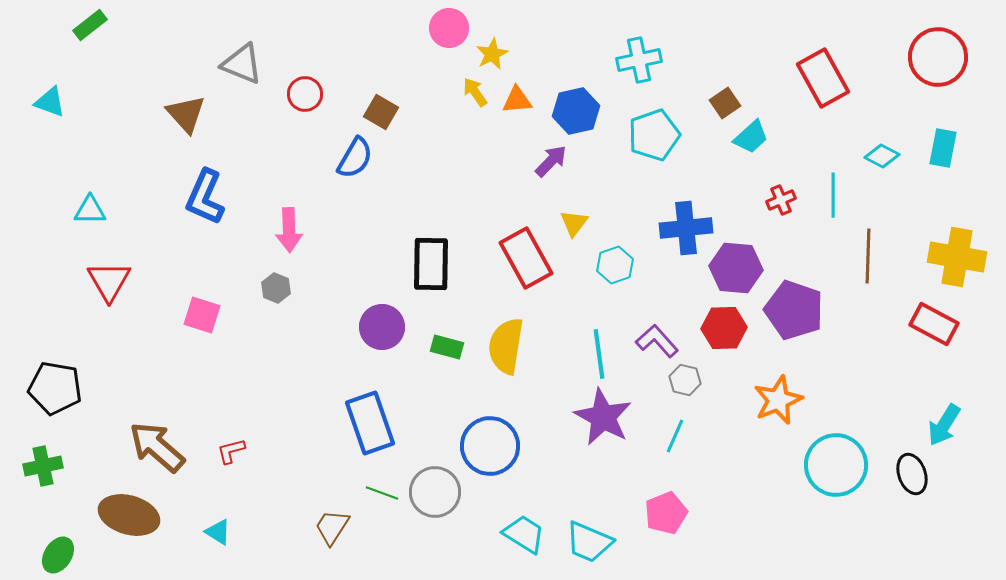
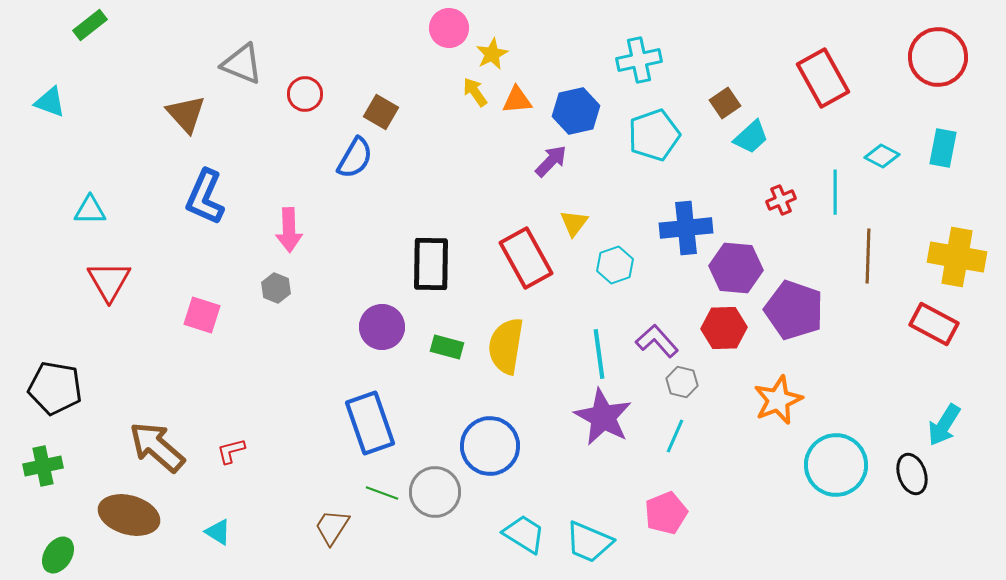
cyan line at (833, 195): moved 2 px right, 3 px up
gray hexagon at (685, 380): moved 3 px left, 2 px down
